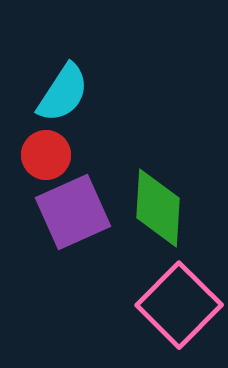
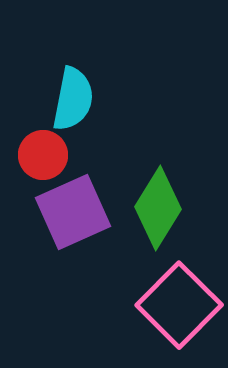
cyan semicircle: moved 10 px right, 6 px down; rotated 22 degrees counterclockwise
red circle: moved 3 px left
green diamond: rotated 28 degrees clockwise
